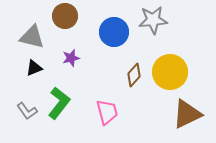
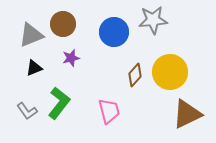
brown circle: moved 2 px left, 8 px down
gray triangle: moved 1 px left, 2 px up; rotated 36 degrees counterclockwise
brown diamond: moved 1 px right
pink trapezoid: moved 2 px right, 1 px up
